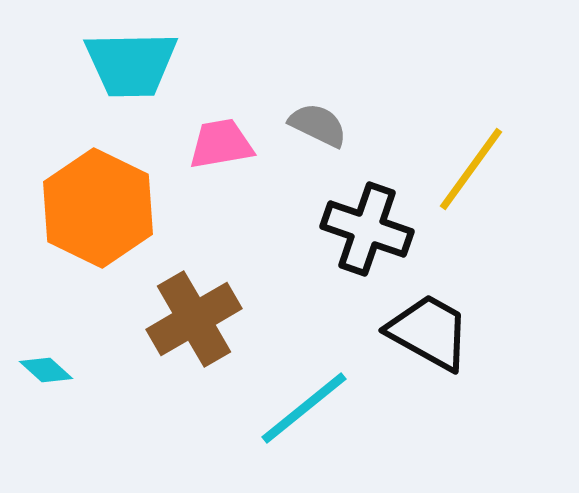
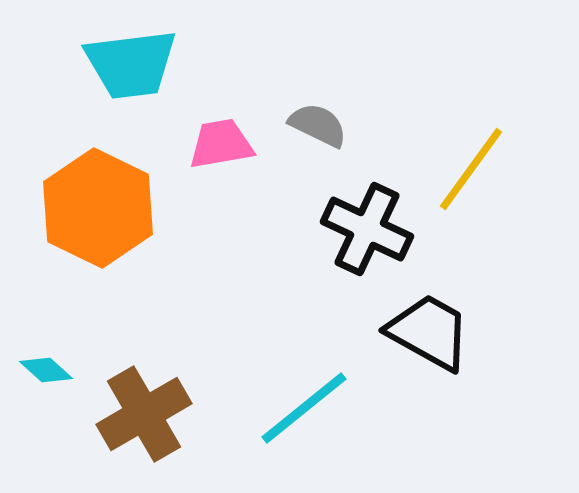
cyan trapezoid: rotated 6 degrees counterclockwise
black cross: rotated 6 degrees clockwise
brown cross: moved 50 px left, 95 px down
